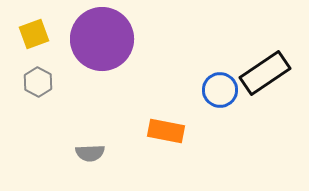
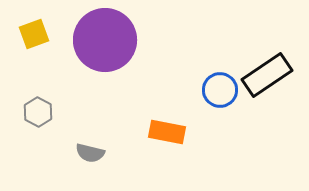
purple circle: moved 3 px right, 1 px down
black rectangle: moved 2 px right, 2 px down
gray hexagon: moved 30 px down
orange rectangle: moved 1 px right, 1 px down
gray semicircle: rotated 16 degrees clockwise
